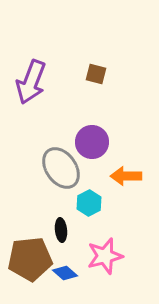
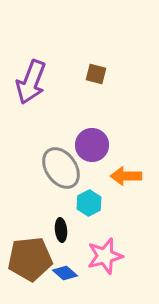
purple circle: moved 3 px down
